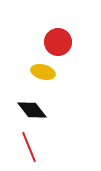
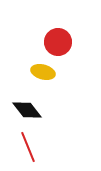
black diamond: moved 5 px left
red line: moved 1 px left
